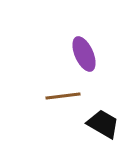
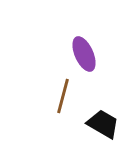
brown line: rotated 68 degrees counterclockwise
